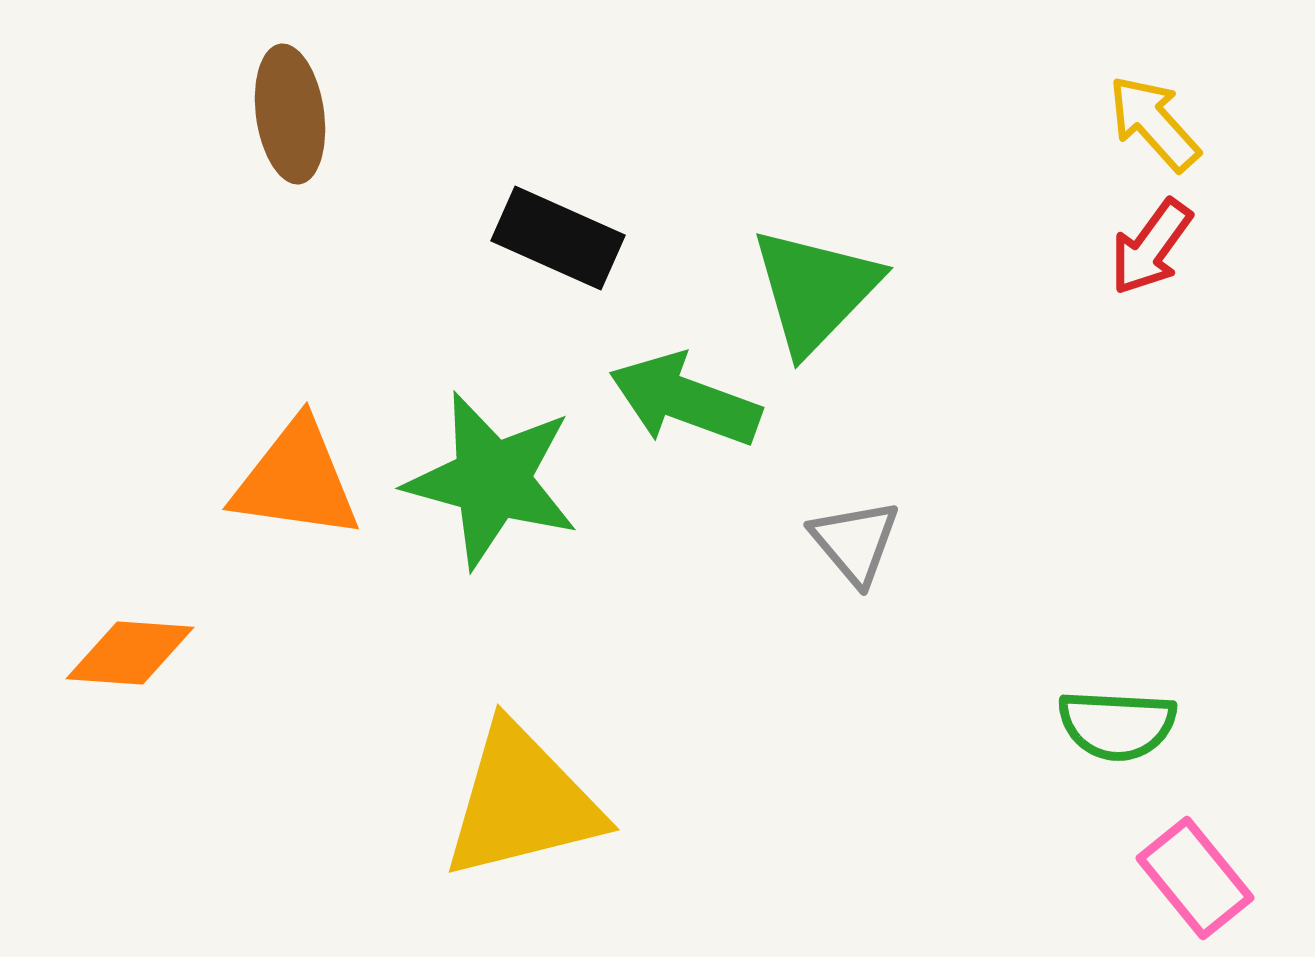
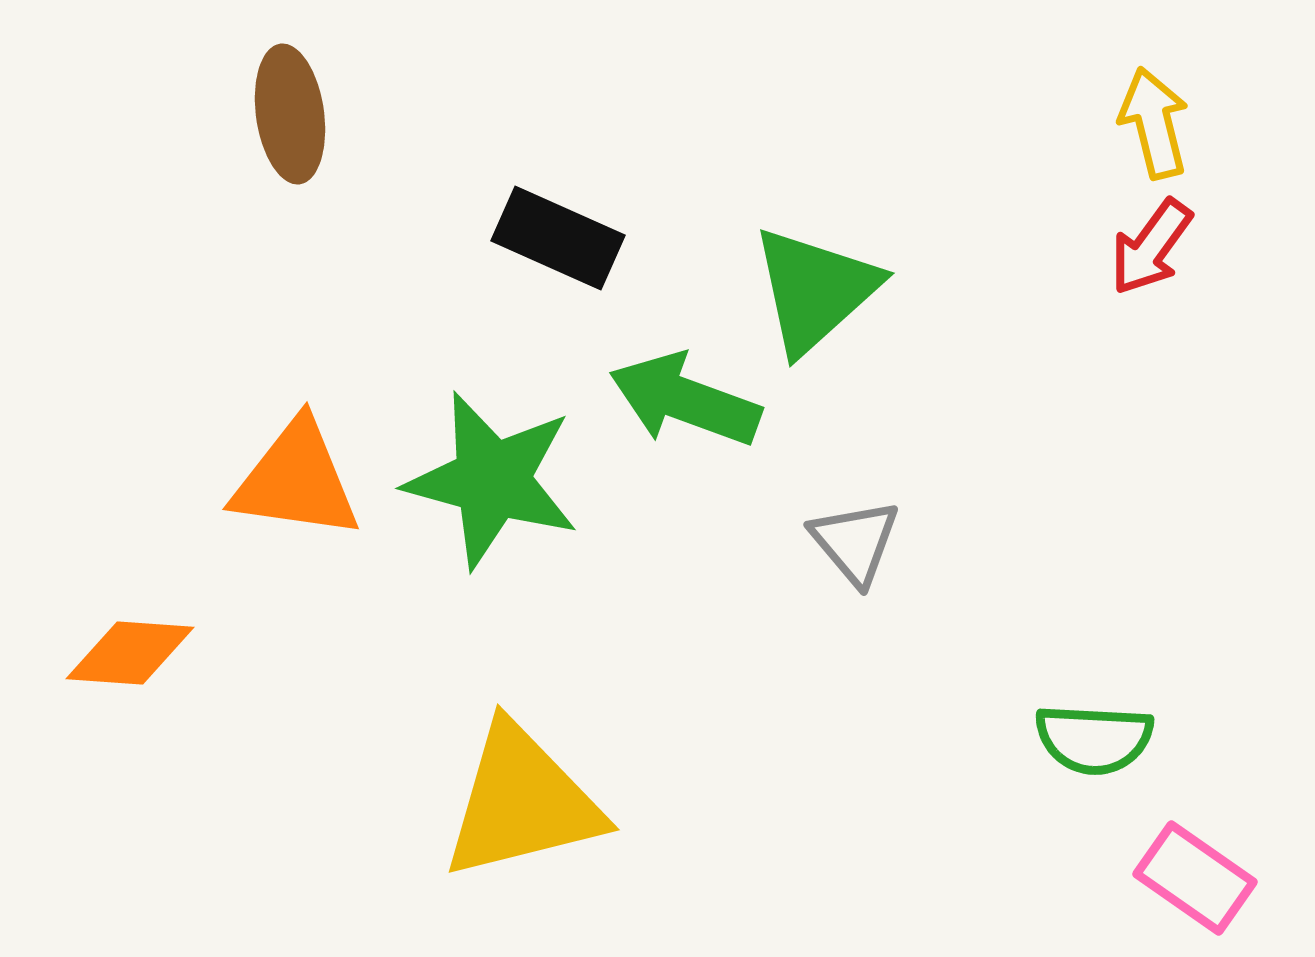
yellow arrow: rotated 28 degrees clockwise
green triangle: rotated 4 degrees clockwise
green semicircle: moved 23 px left, 14 px down
pink rectangle: rotated 16 degrees counterclockwise
